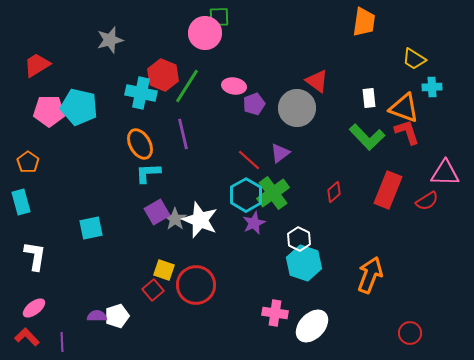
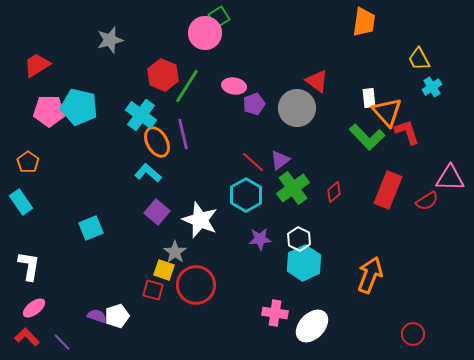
green square at (219, 17): rotated 30 degrees counterclockwise
yellow trapezoid at (414, 59): moved 5 px right; rotated 30 degrees clockwise
cyan cross at (432, 87): rotated 30 degrees counterclockwise
cyan cross at (141, 93): moved 22 px down; rotated 24 degrees clockwise
orange triangle at (404, 108): moved 17 px left, 4 px down; rotated 28 degrees clockwise
orange ellipse at (140, 144): moved 17 px right, 2 px up
purple triangle at (280, 153): moved 7 px down
red line at (249, 160): moved 4 px right, 2 px down
cyan L-shape at (148, 173): rotated 44 degrees clockwise
pink triangle at (445, 173): moved 5 px right, 5 px down
green cross at (273, 193): moved 20 px right, 5 px up
cyan rectangle at (21, 202): rotated 20 degrees counterclockwise
purple square at (157, 212): rotated 20 degrees counterclockwise
gray star at (175, 219): moved 33 px down
purple star at (254, 223): moved 6 px right, 16 px down; rotated 20 degrees clockwise
cyan square at (91, 228): rotated 10 degrees counterclockwise
white L-shape at (35, 256): moved 6 px left, 10 px down
cyan hexagon at (304, 263): rotated 16 degrees clockwise
red square at (153, 290): rotated 35 degrees counterclockwise
purple semicircle at (97, 316): rotated 18 degrees clockwise
red circle at (410, 333): moved 3 px right, 1 px down
purple line at (62, 342): rotated 42 degrees counterclockwise
